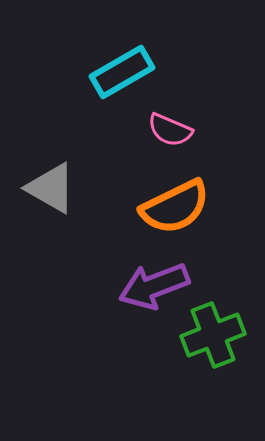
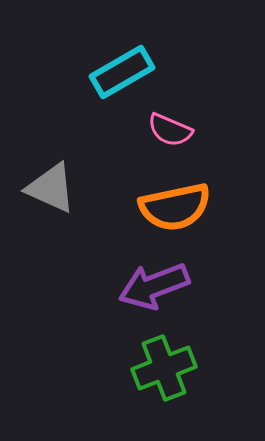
gray triangle: rotated 6 degrees counterclockwise
orange semicircle: rotated 14 degrees clockwise
green cross: moved 49 px left, 33 px down
